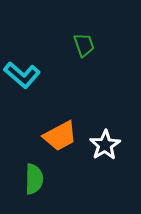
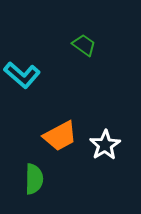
green trapezoid: rotated 35 degrees counterclockwise
